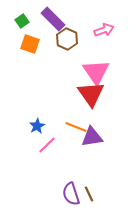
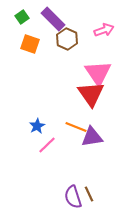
green square: moved 4 px up
pink triangle: moved 2 px right, 1 px down
purple semicircle: moved 2 px right, 3 px down
